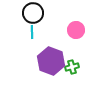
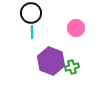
black circle: moved 2 px left
pink circle: moved 2 px up
